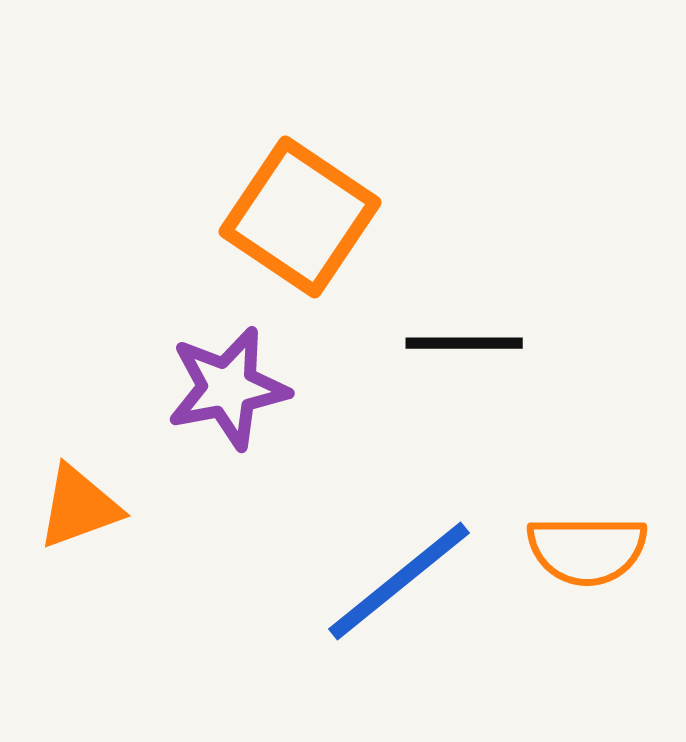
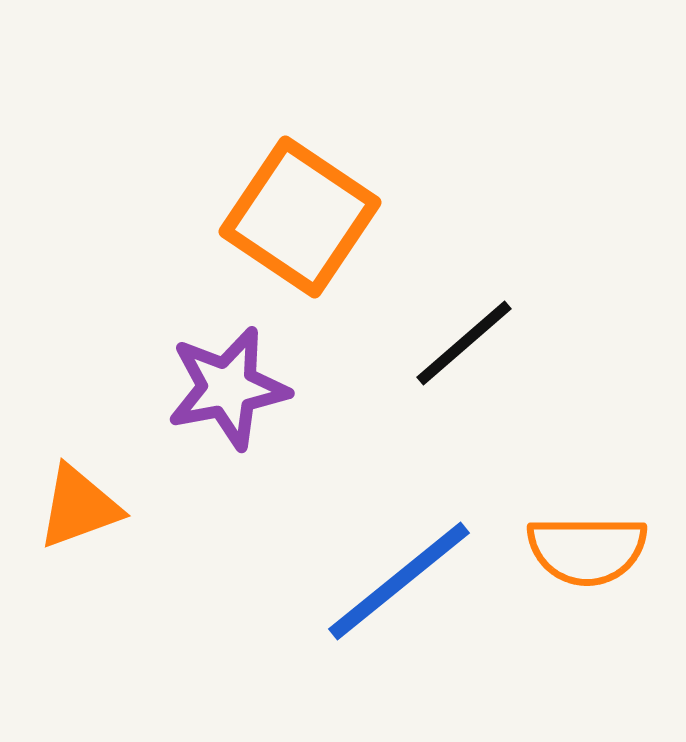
black line: rotated 41 degrees counterclockwise
